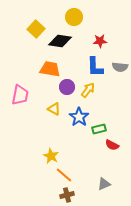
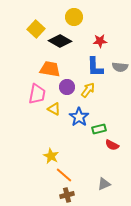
black diamond: rotated 20 degrees clockwise
pink trapezoid: moved 17 px right, 1 px up
